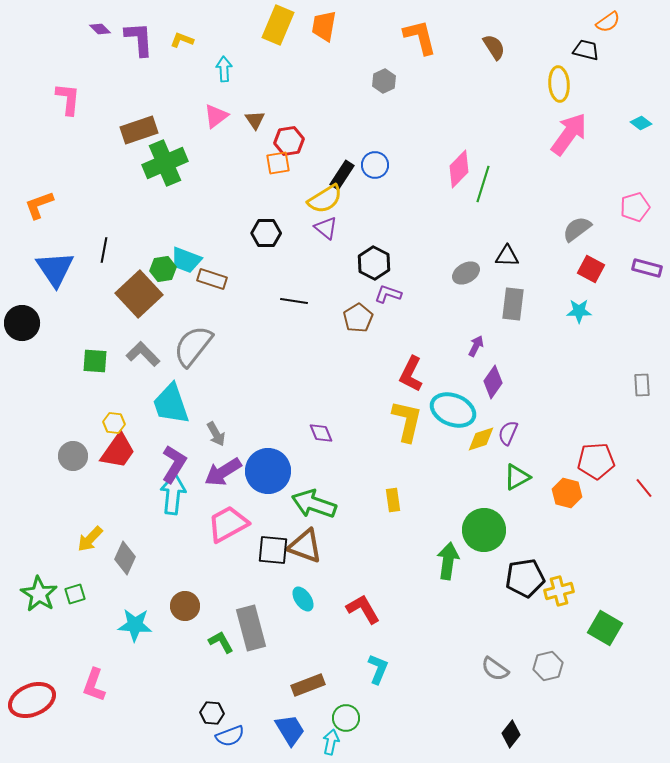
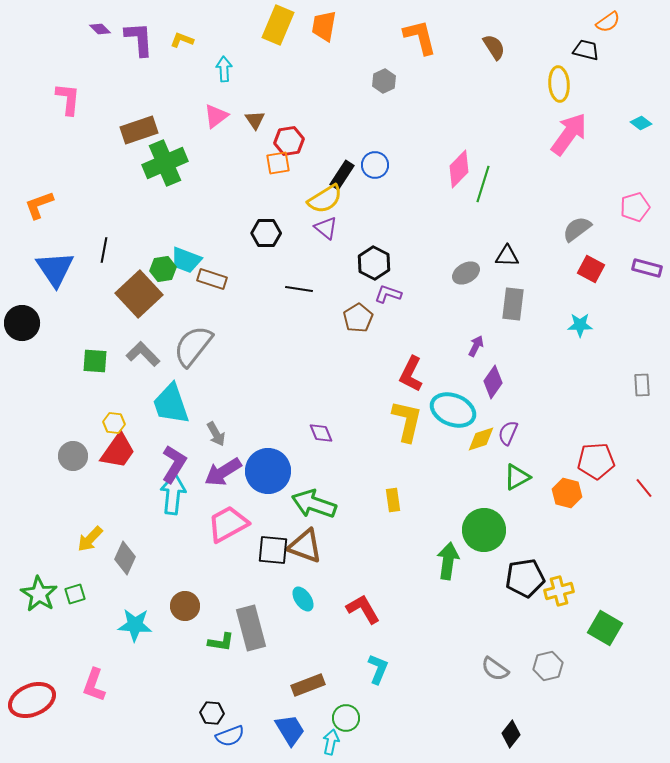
black line at (294, 301): moved 5 px right, 12 px up
cyan star at (579, 311): moved 1 px right, 14 px down
green L-shape at (221, 642): rotated 128 degrees clockwise
